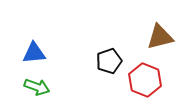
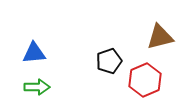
red hexagon: rotated 16 degrees clockwise
green arrow: rotated 20 degrees counterclockwise
